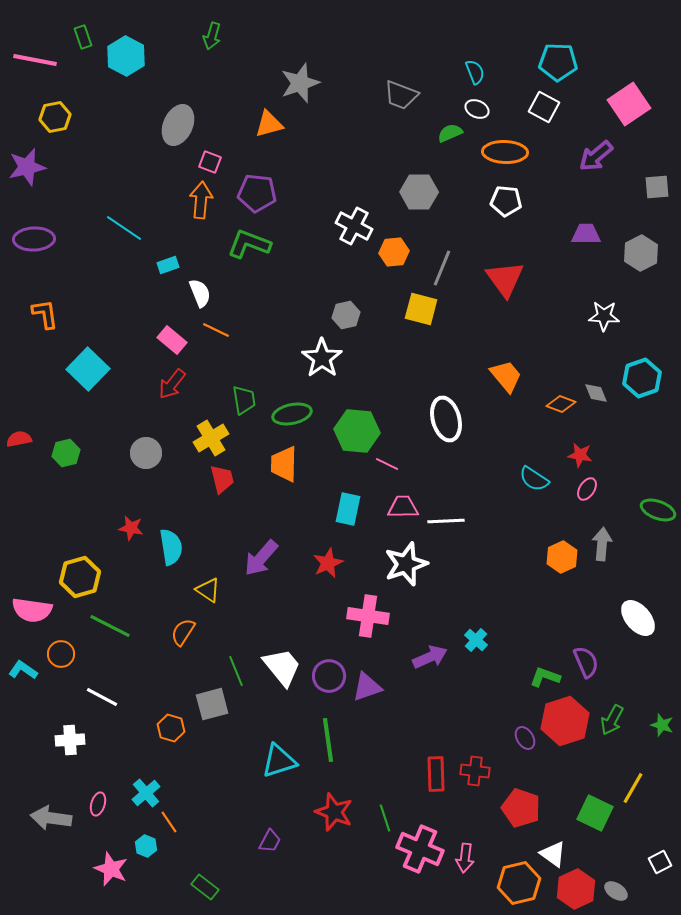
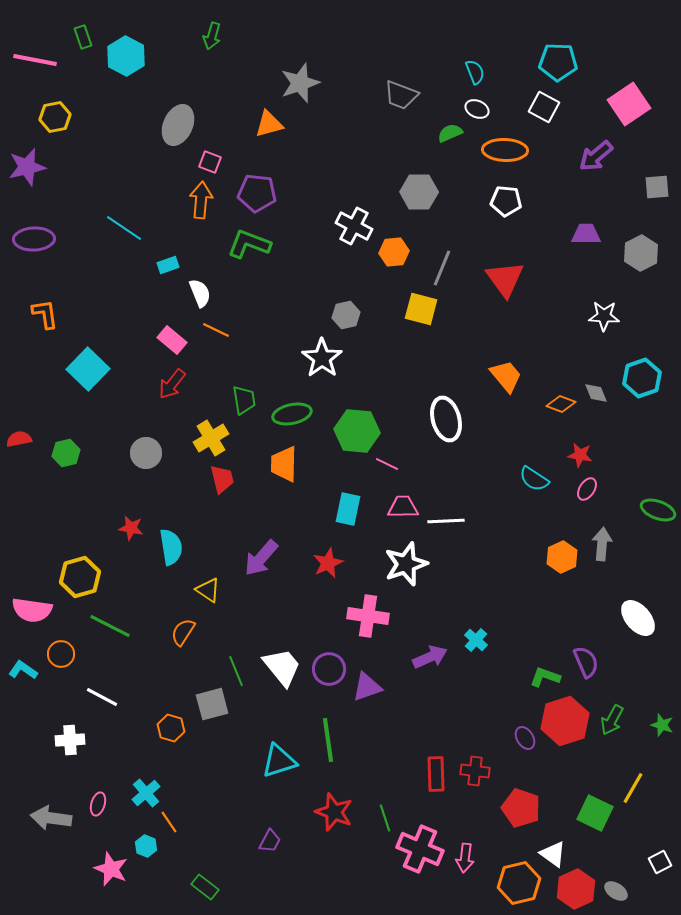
orange ellipse at (505, 152): moved 2 px up
purple circle at (329, 676): moved 7 px up
